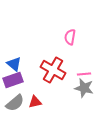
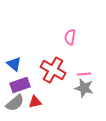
purple rectangle: moved 7 px right, 5 px down
